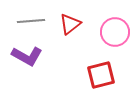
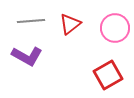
pink circle: moved 4 px up
red square: moved 7 px right; rotated 16 degrees counterclockwise
